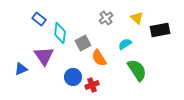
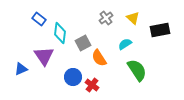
yellow triangle: moved 4 px left
red cross: rotated 32 degrees counterclockwise
